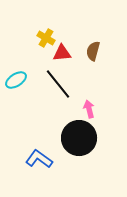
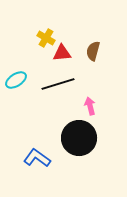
black line: rotated 68 degrees counterclockwise
pink arrow: moved 1 px right, 3 px up
blue L-shape: moved 2 px left, 1 px up
